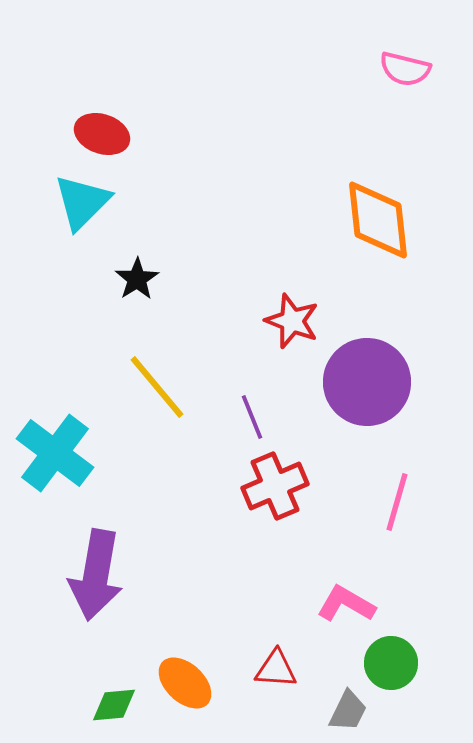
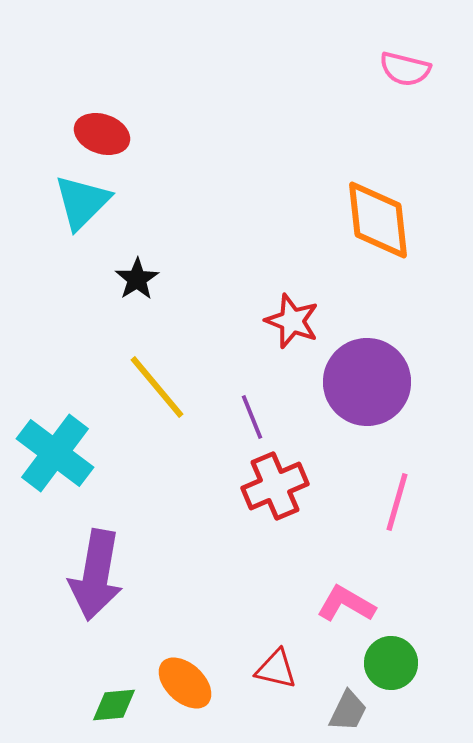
red triangle: rotated 9 degrees clockwise
